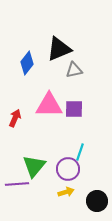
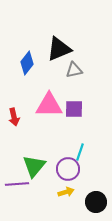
red arrow: moved 1 px left, 1 px up; rotated 144 degrees clockwise
black circle: moved 1 px left, 1 px down
